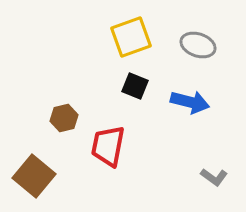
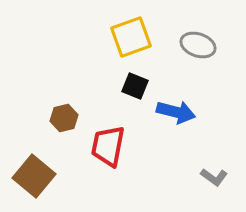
blue arrow: moved 14 px left, 10 px down
